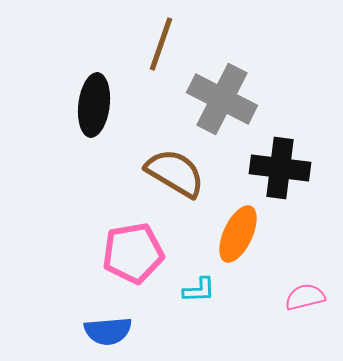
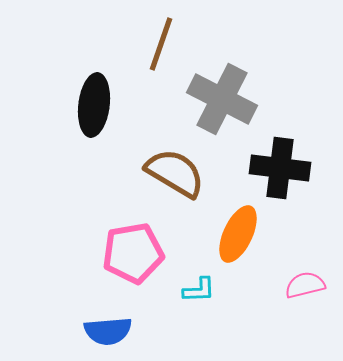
pink semicircle: moved 12 px up
